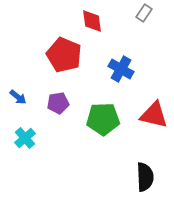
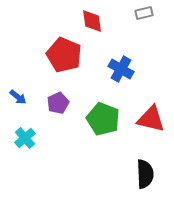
gray rectangle: rotated 42 degrees clockwise
purple pentagon: rotated 15 degrees counterclockwise
red triangle: moved 3 px left, 4 px down
green pentagon: rotated 24 degrees clockwise
black semicircle: moved 3 px up
